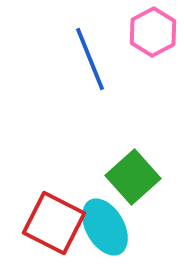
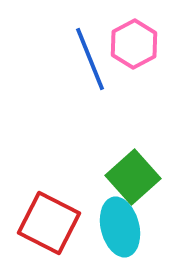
pink hexagon: moved 19 px left, 12 px down
red square: moved 5 px left
cyan ellipse: moved 15 px right; rotated 16 degrees clockwise
